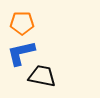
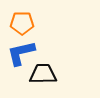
black trapezoid: moved 1 px right, 2 px up; rotated 12 degrees counterclockwise
